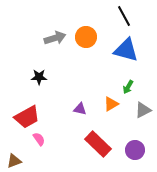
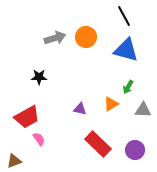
gray triangle: rotated 30 degrees clockwise
